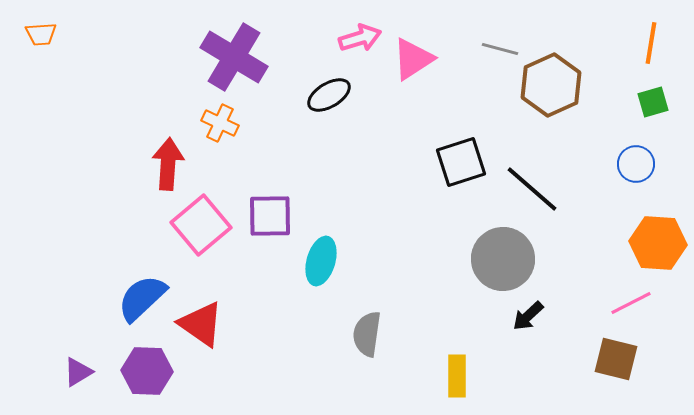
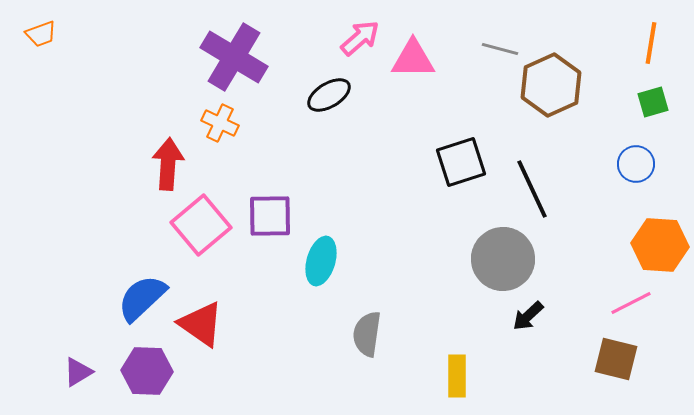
orange trapezoid: rotated 16 degrees counterclockwise
pink arrow: rotated 24 degrees counterclockwise
pink triangle: rotated 33 degrees clockwise
black line: rotated 24 degrees clockwise
orange hexagon: moved 2 px right, 2 px down
